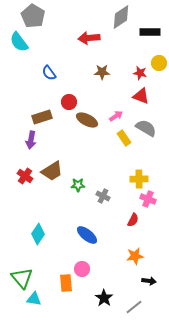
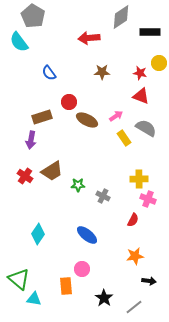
green triangle: moved 3 px left, 1 px down; rotated 10 degrees counterclockwise
orange rectangle: moved 3 px down
